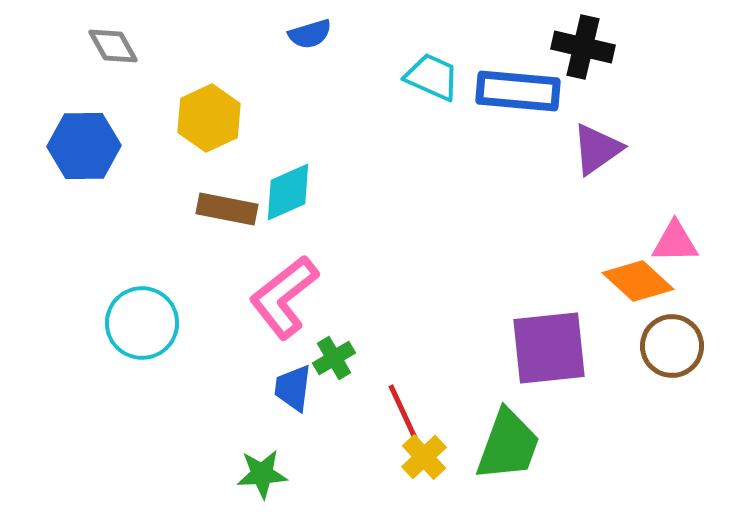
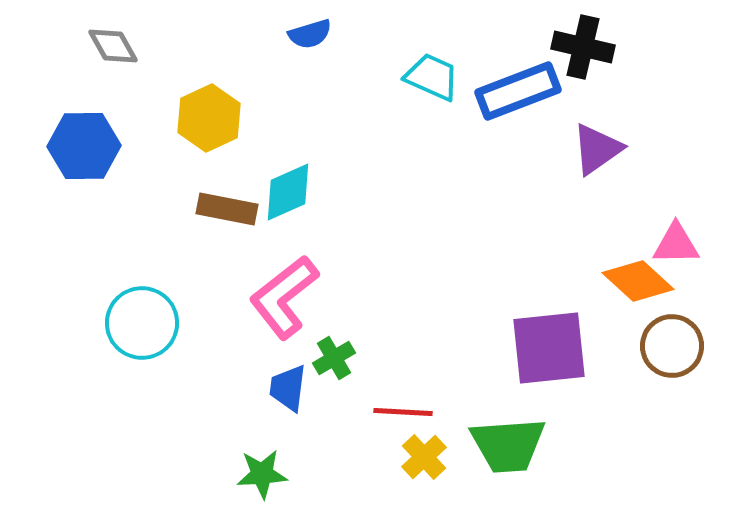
blue rectangle: rotated 26 degrees counterclockwise
pink triangle: moved 1 px right, 2 px down
blue trapezoid: moved 5 px left
red line: rotated 62 degrees counterclockwise
green trapezoid: rotated 66 degrees clockwise
